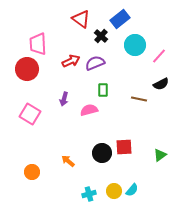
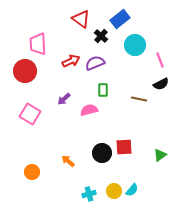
pink line: moved 1 px right, 4 px down; rotated 63 degrees counterclockwise
red circle: moved 2 px left, 2 px down
purple arrow: rotated 32 degrees clockwise
